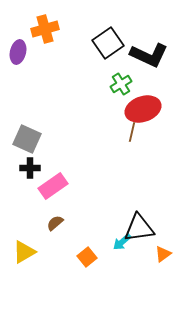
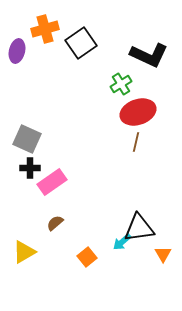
black square: moved 27 px left
purple ellipse: moved 1 px left, 1 px up
red ellipse: moved 5 px left, 3 px down
brown line: moved 4 px right, 10 px down
pink rectangle: moved 1 px left, 4 px up
orange triangle: rotated 24 degrees counterclockwise
